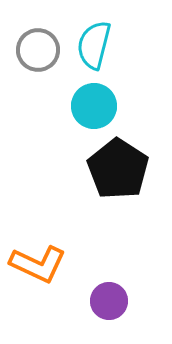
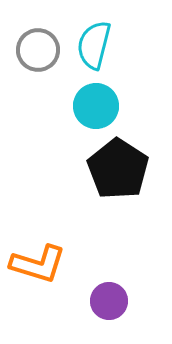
cyan circle: moved 2 px right
orange L-shape: rotated 8 degrees counterclockwise
